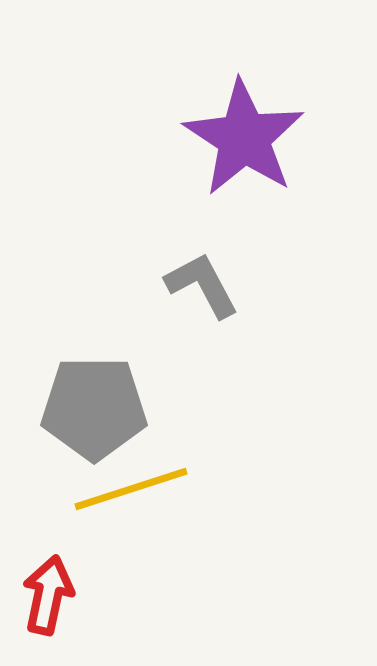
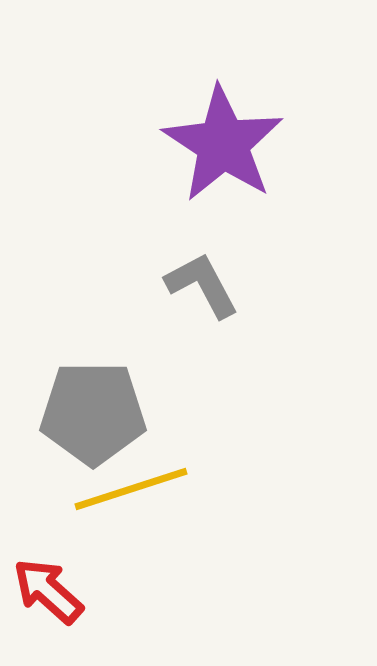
purple star: moved 21 px left, 6 px down
gray pentagon: moved 1 px left, 5 px down
red arrow: moved 4 px up; rotated 60 degrees counterclockwise
